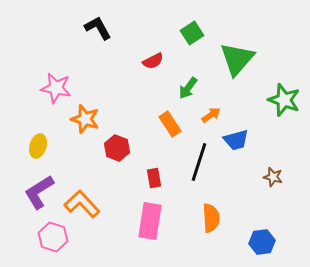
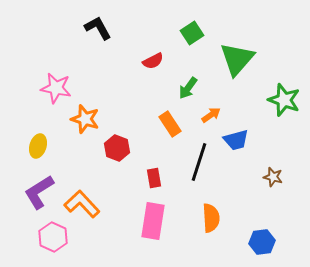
pink rectangle: moved 3 px right
pink hexagon: rotated 8 degrees clockwise
